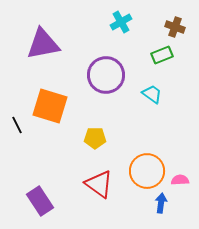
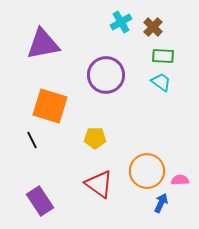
brown cross: moved 22 px left; rotated 24 degrees clockwise
green rectangle: moved 1 px right, 1 px down; rotated 25 degrees clockwise
cyan trapezoid: moved 9 px right, 12 px up
black line: moved 15 px right, 15 px down
blue arrow: rotated 18 degrees clockwise
